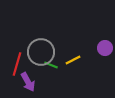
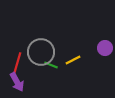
purple arrow: moved 11 px left
